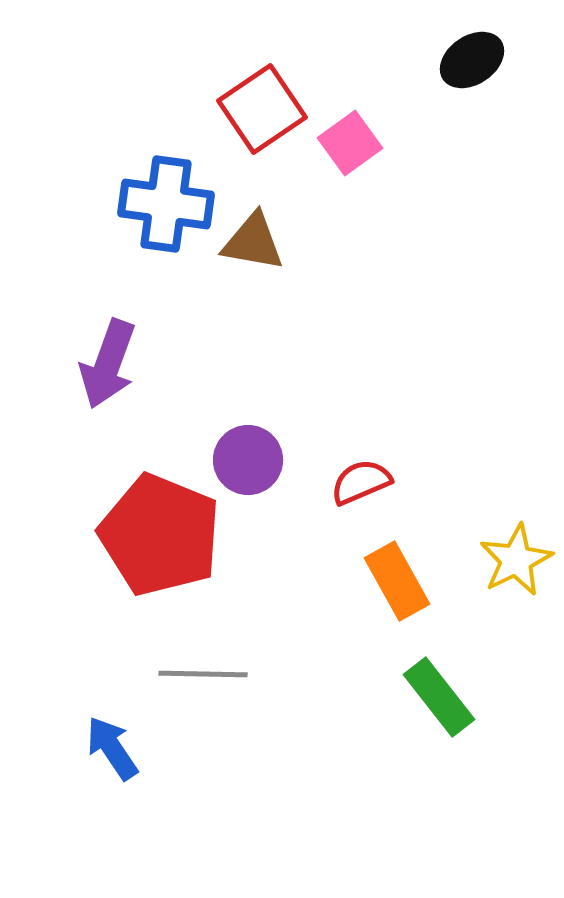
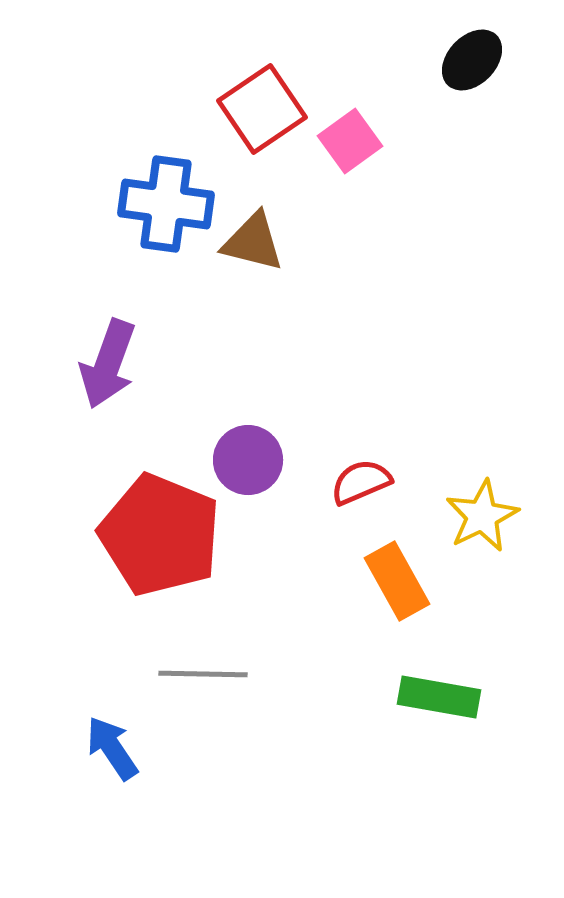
black ellipse: rotated 12 degrees counterclockwise
pink square: moved 2 px up
brown triangle: rotated 4 degrees clockwise
yellow star: moved 34 px left, 44 px up
green rectangle: rotated 42 degrees counterclockwise
